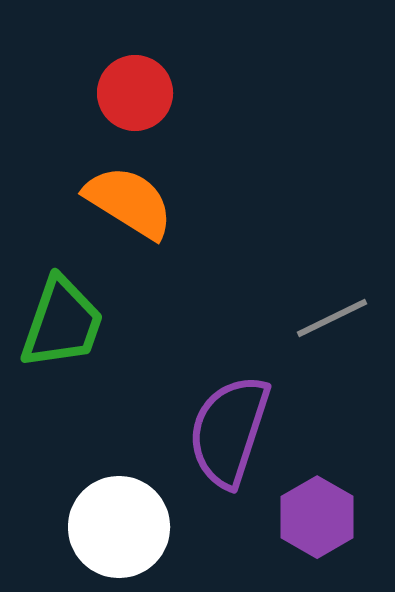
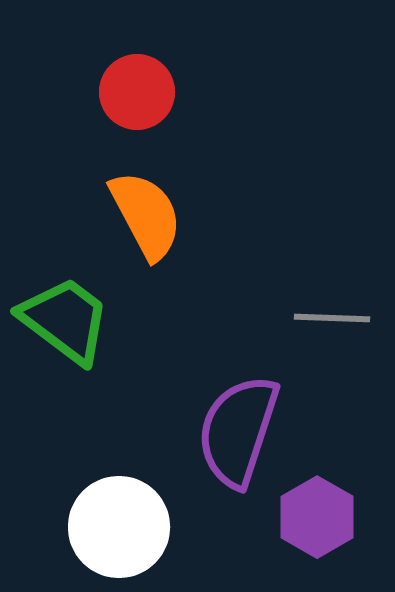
red circle: moved 2 px right, 1 px up
orange semicircle: moved 17 px right, 13 px down; rotated 30 degrees clockwise
gray line: rotated 28 degrees clockwise
green trapezoid: moved 3 px right, 3 px up; rotated 72 degrees counterclockwise
purple semicircle: moved 9 px right
